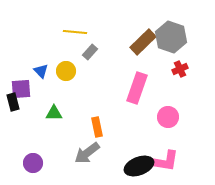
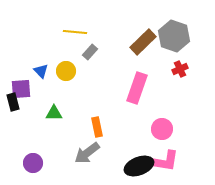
gray hexagon: moved 3 px right, 1 px up
pink circle: moved 6 px left, 12 px down
